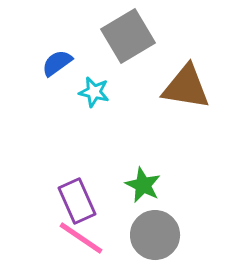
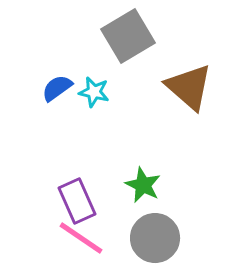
blue semicircle: moved 25 px down
brown triangle: moved 3 px right; rotated 32 degrees clockwise
gray circle: moved 3 px down
